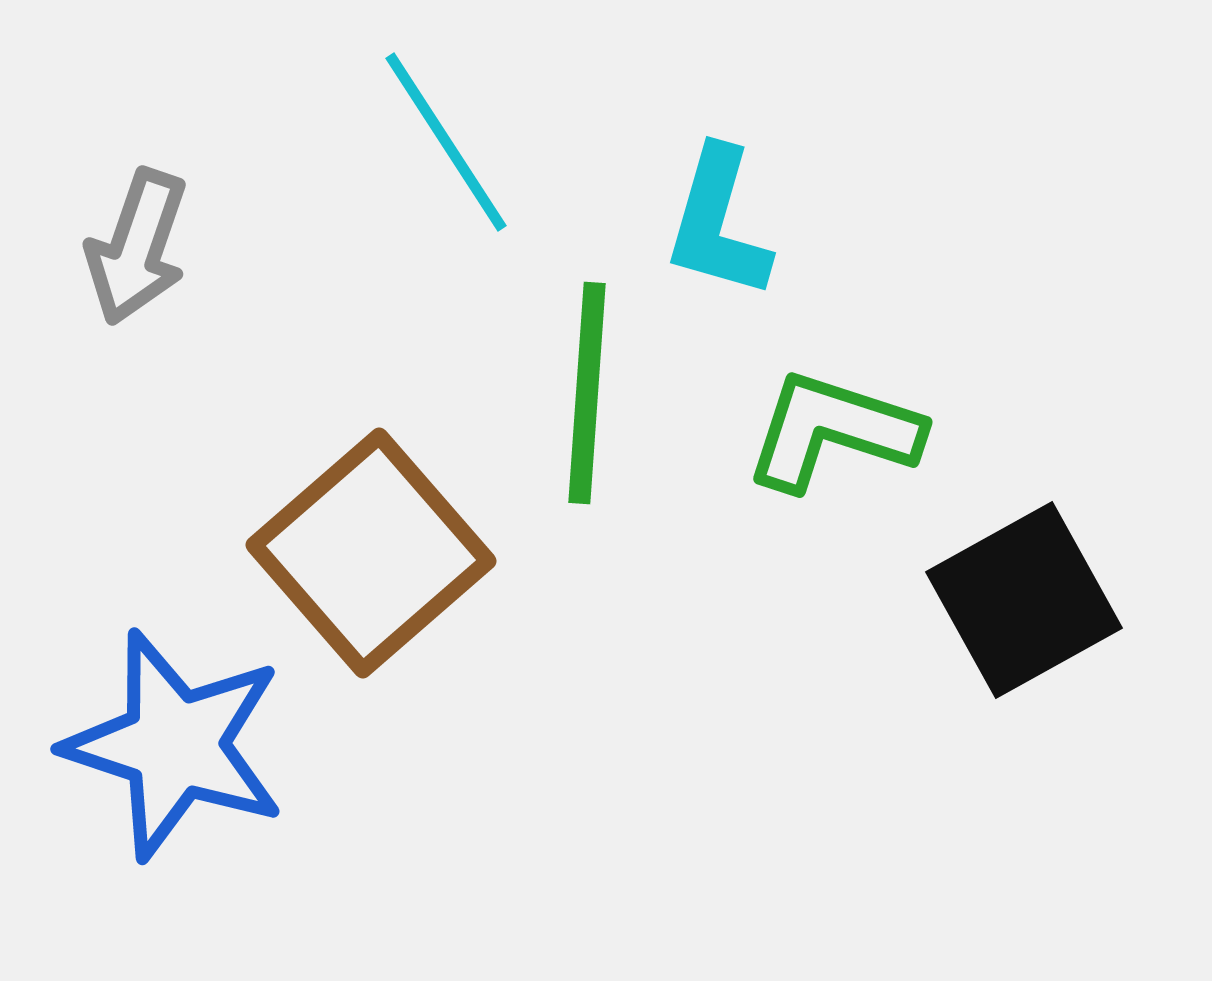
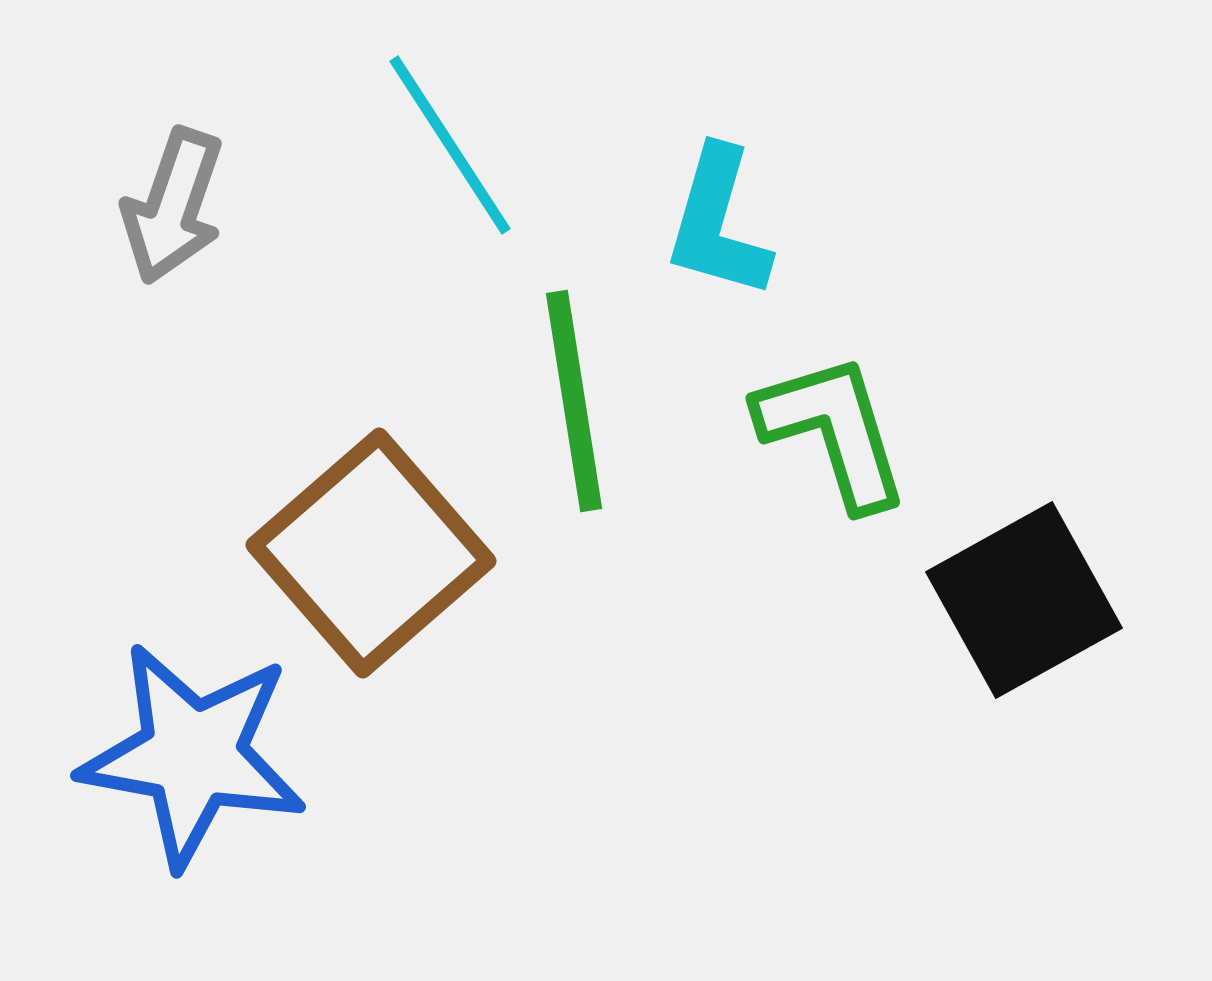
cyan line: moved 4 px right, 3 px down
gray arrow: moved 36 px right, 41 px up
green line: moved 13 px left, 8 px down; rotated 13 degrees counterclockwise
green L-shape: rotated 55 degrees clockwise
blue star: moved 18 px right, 10 px down; rotated 8 degrees counterclockwise
